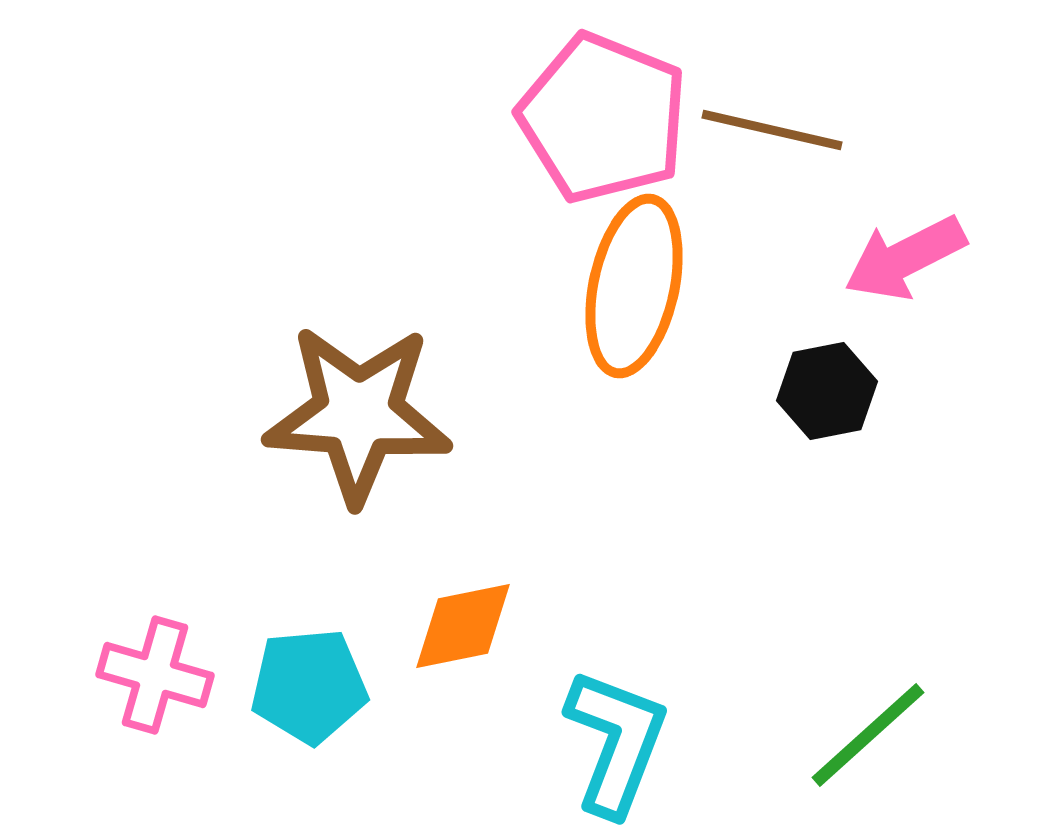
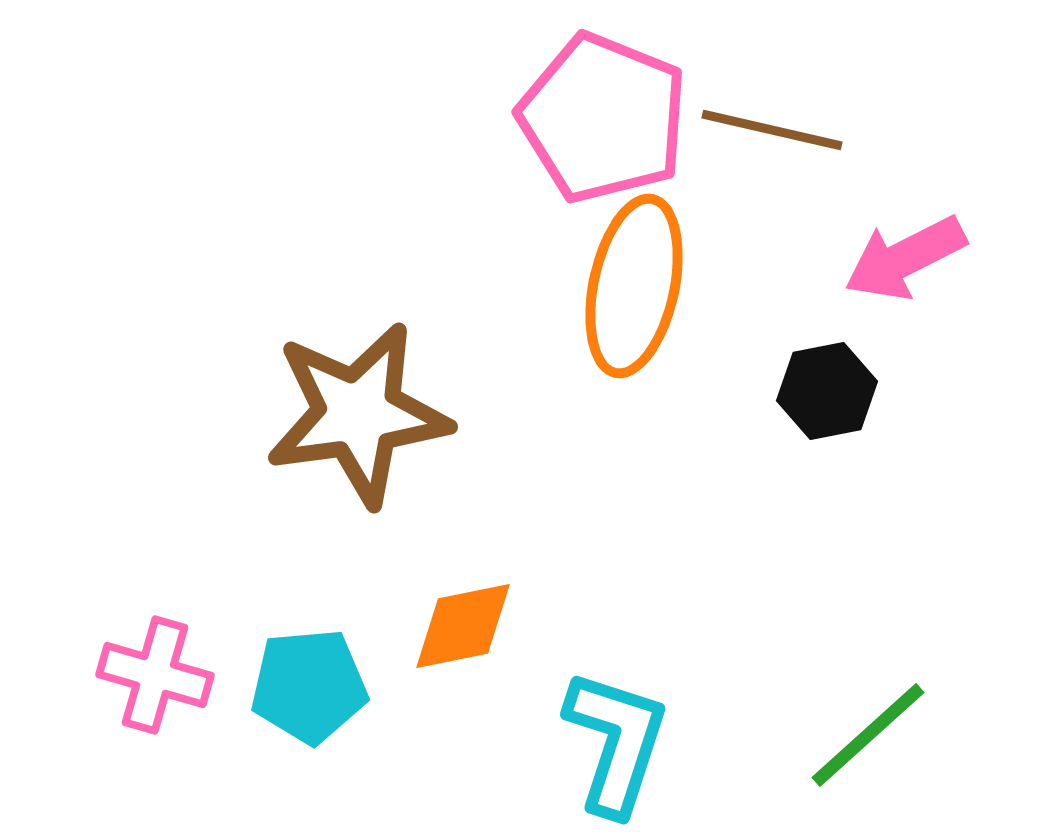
brown star: rotated 12 degrees counterclockwise
cyan L-shape: rotated 3 degrees counterclockwise
